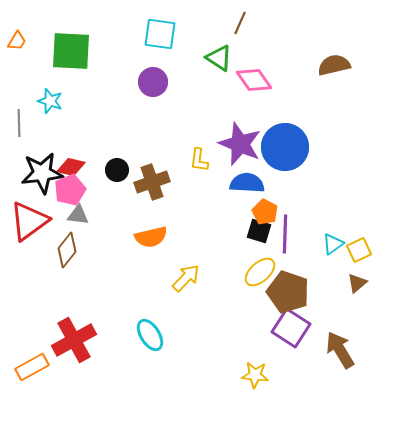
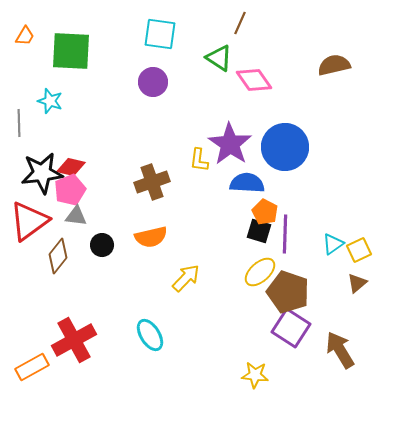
orange trapezoid: moved 8 px right, 5 px up
purple star: moved 10 px left; rotated 12 degrees clockwise
black circle: moved 15 px left, 75 px down
gray triangle: moved 2 px left, 1 px down
brown diamond: moved 9 px left, 6 px down
